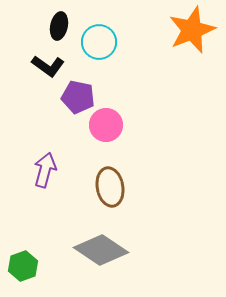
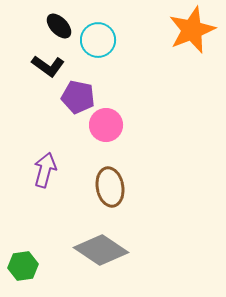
black ellipse: rotated 56 degrees counterclockwise
cyan circle: moved 1 px left, 2 px up
green hexagon: rotated 12 degrees clockwise
